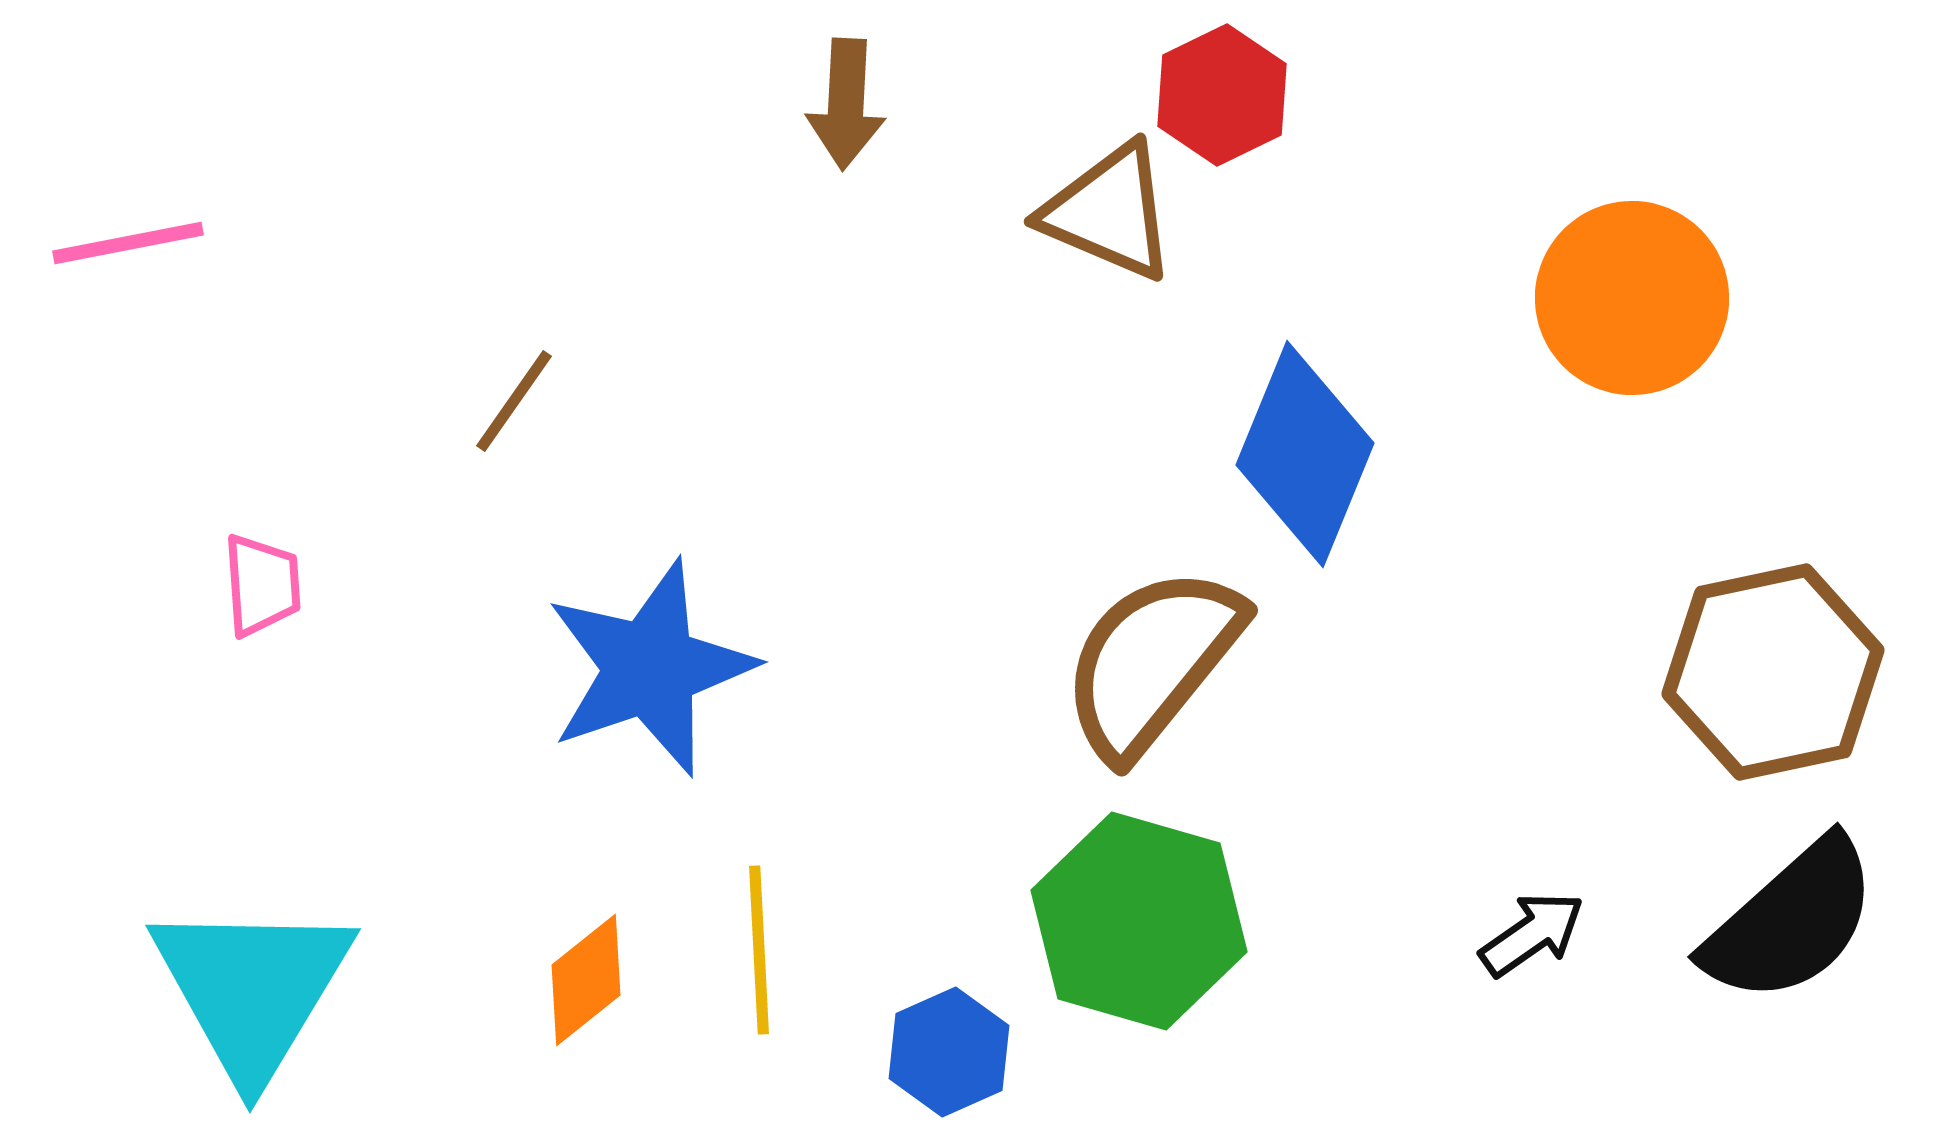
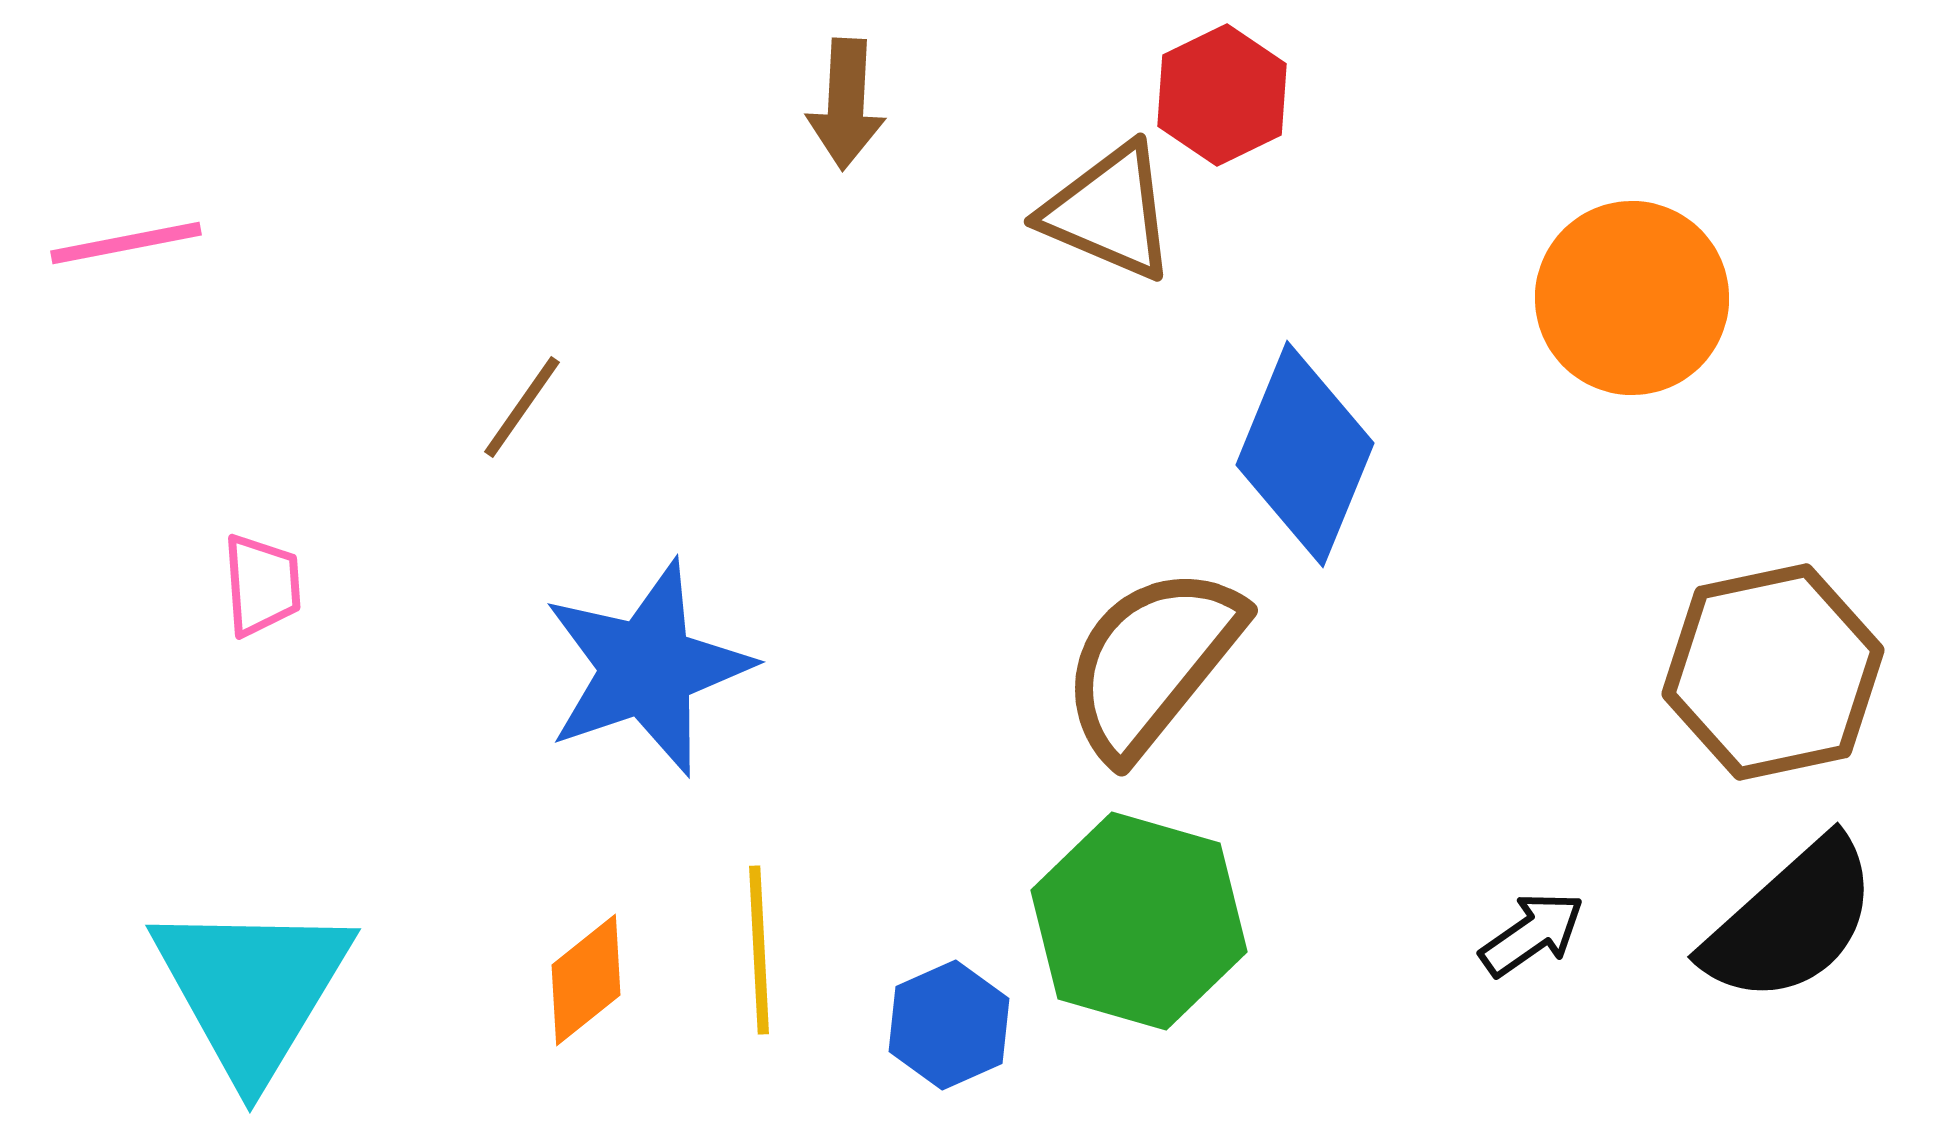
pink line: moved 2 px left
brown line: moved 8 px right, 6 px down
blue star: moved 3 px left
blue hexagon: moved 27 px up
